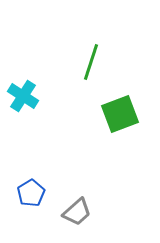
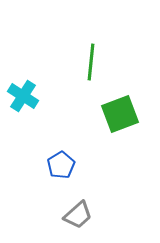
green line: rotated 12 degrees counterclockwise
blue pentagon: moved 30 px right, 28 px up
gray trapezoid: moved 1 px right, 3 px down
